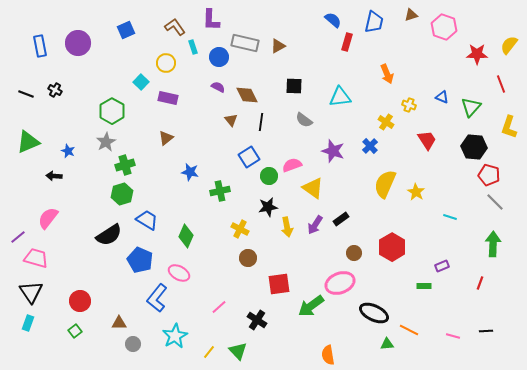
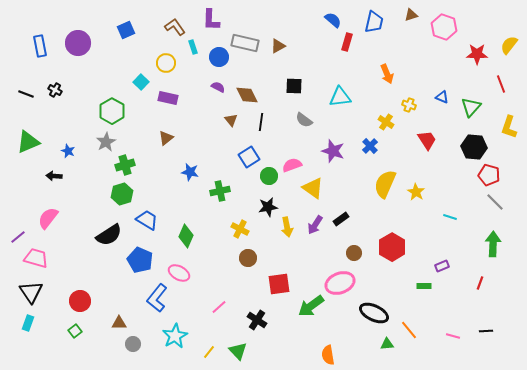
orange line at (409, 330): rotated 24 degrees clockwise
